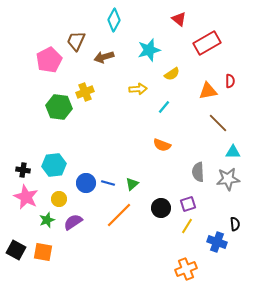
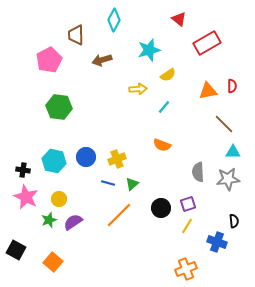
brown trapezoid: moved 6 px up; rotated 25 degrees counterclockwise
brown arrow: moved 2 px left, 3 px down
yellow semicircle: moved 4 px left, 1 px down
red semicircle: moved 2 px right, 5 px down
yellow cross: moved 32 px right, 67 px down
brown line: moved 6 px right, 1 px down
cyan hexagon: moved 4 px up; rotated 20 degrees clockwise
blue circle: moved 26 px up
green star: moved 2 px right
black semicircle: moved 1 px left, 3 px up
orange square: moved 10 px right, 10 px down; rotated 30 degrees clockwise
